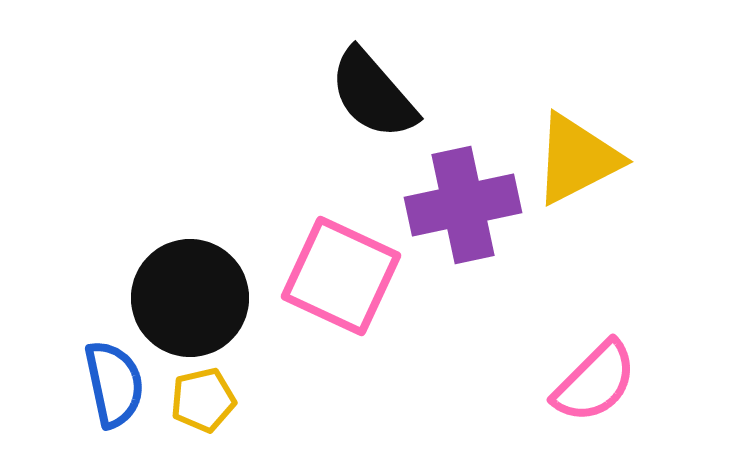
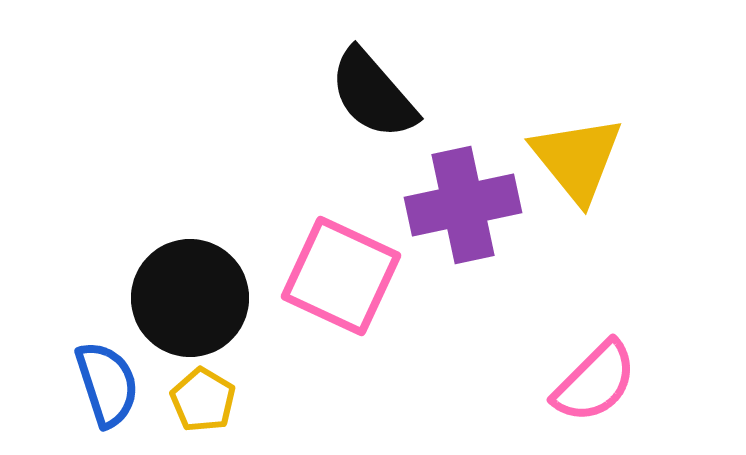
yellow triangle: rotated 42 degrees counterclockwise
blue semicircle: moved 7 px left; rotated 6 degrees counterclockwise
yellow pentagon: rotated 28 degrees counterclockwise
